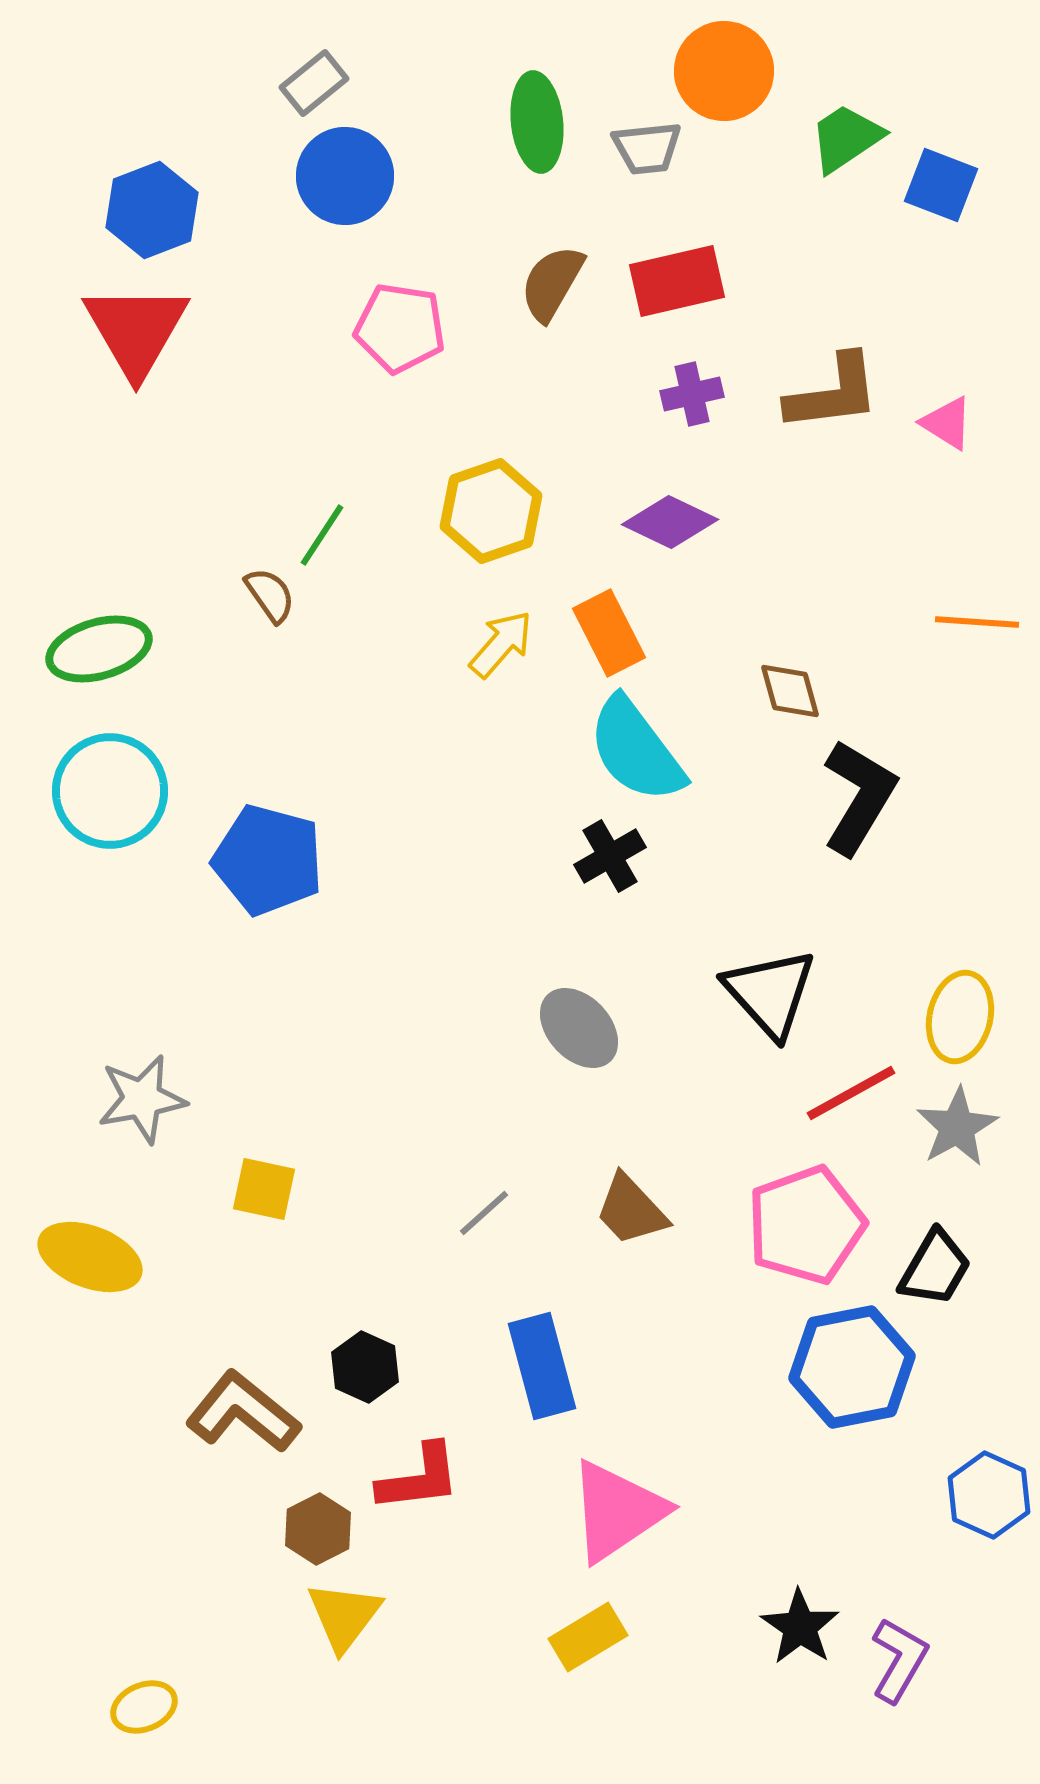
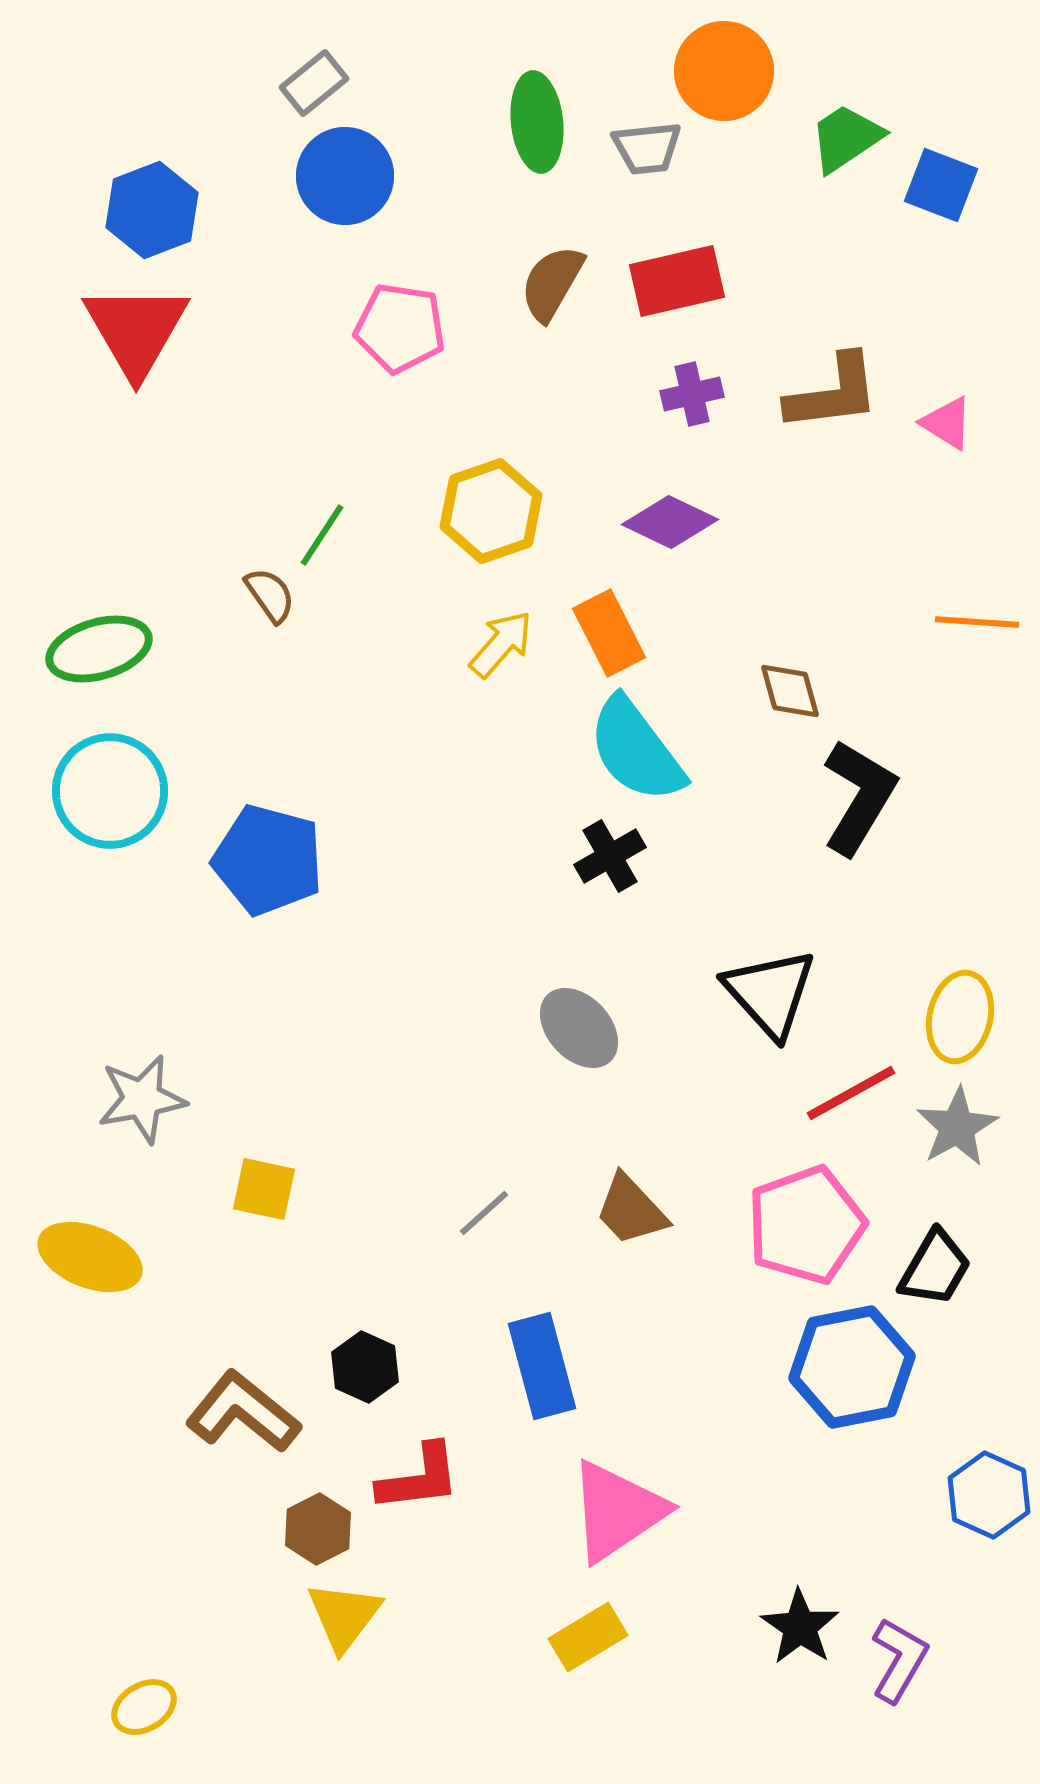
yellow ellipse at (144, 1707): rotated 8 degrees counterclockwise
